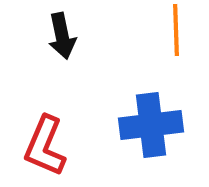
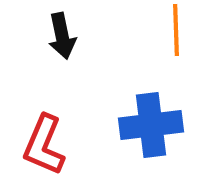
red L-shape: moved 1 px left, 1 px up
